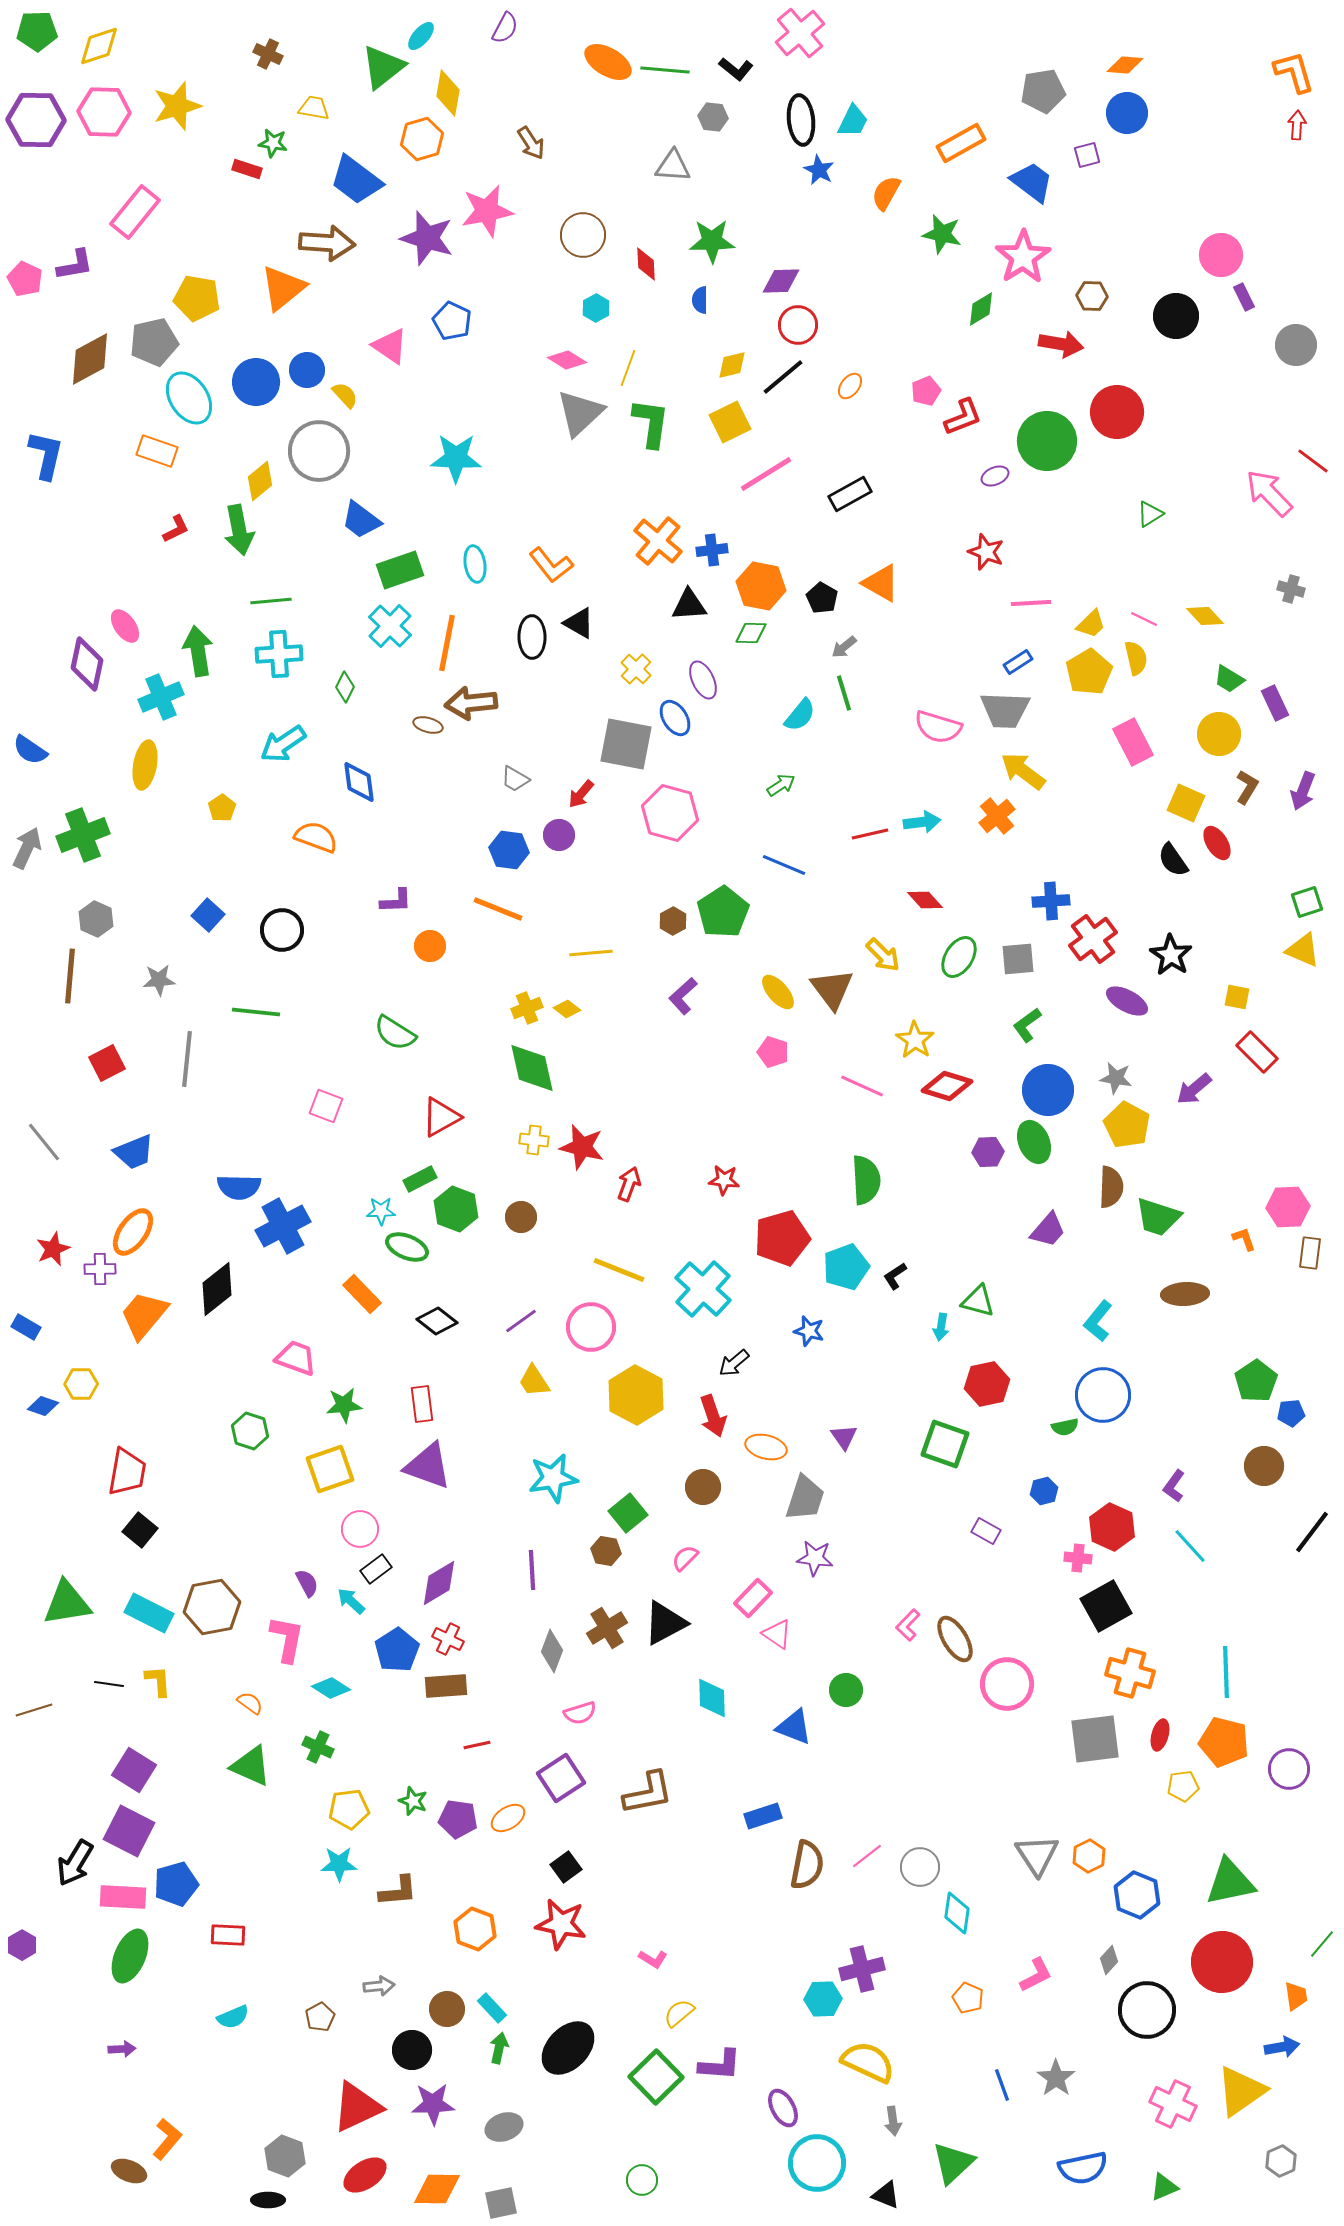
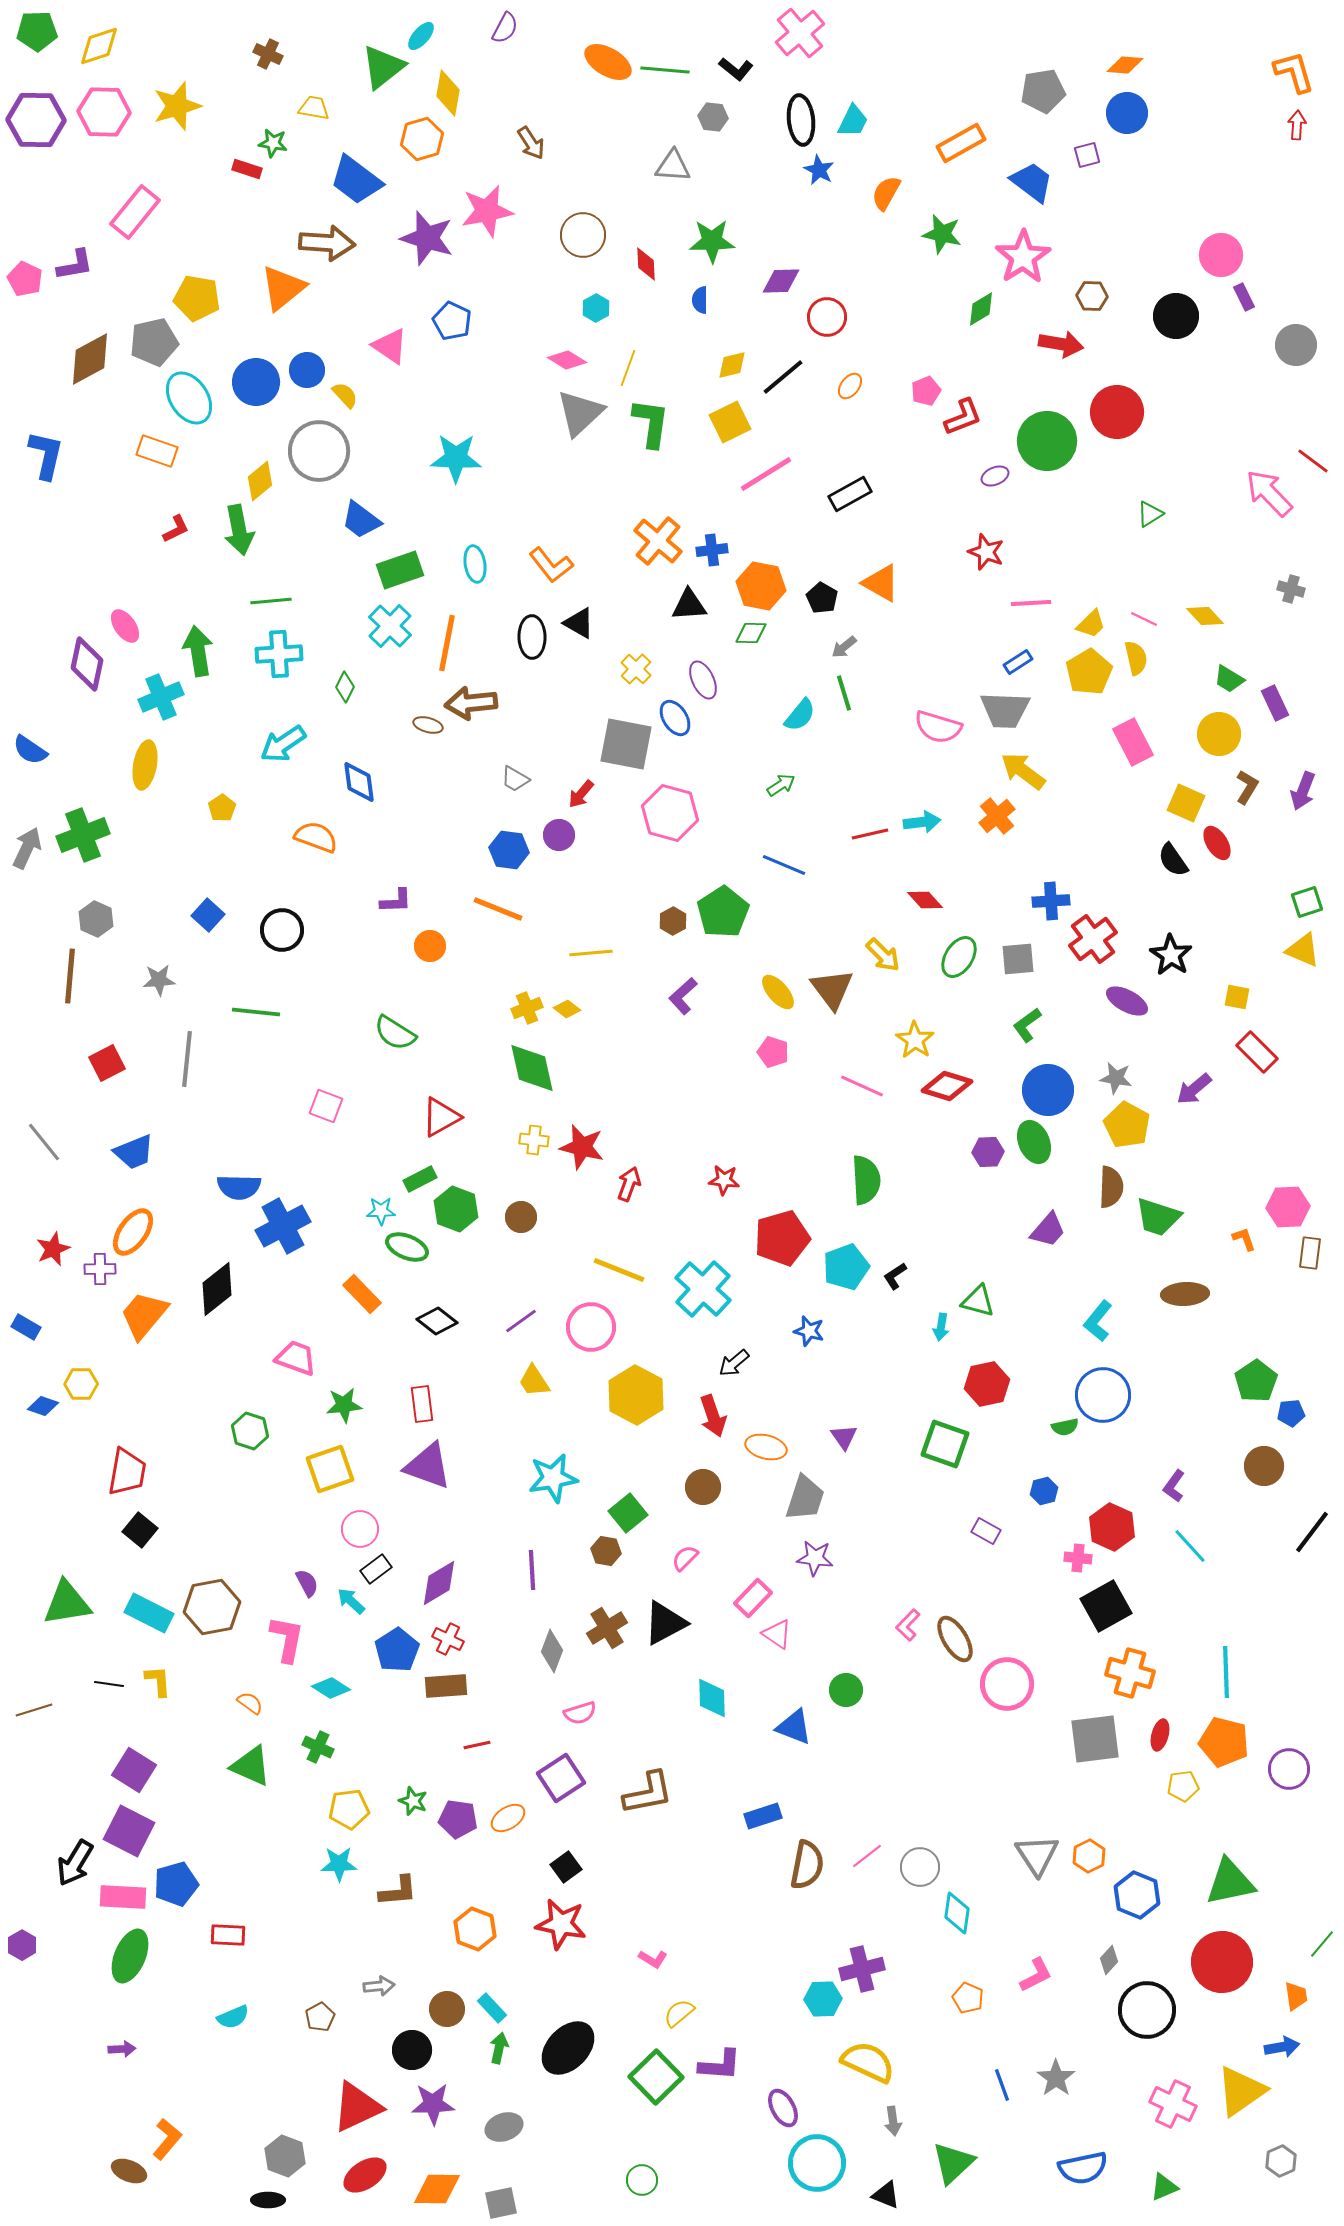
red circle at (798, 325): moved 29 px right, 8 px up
